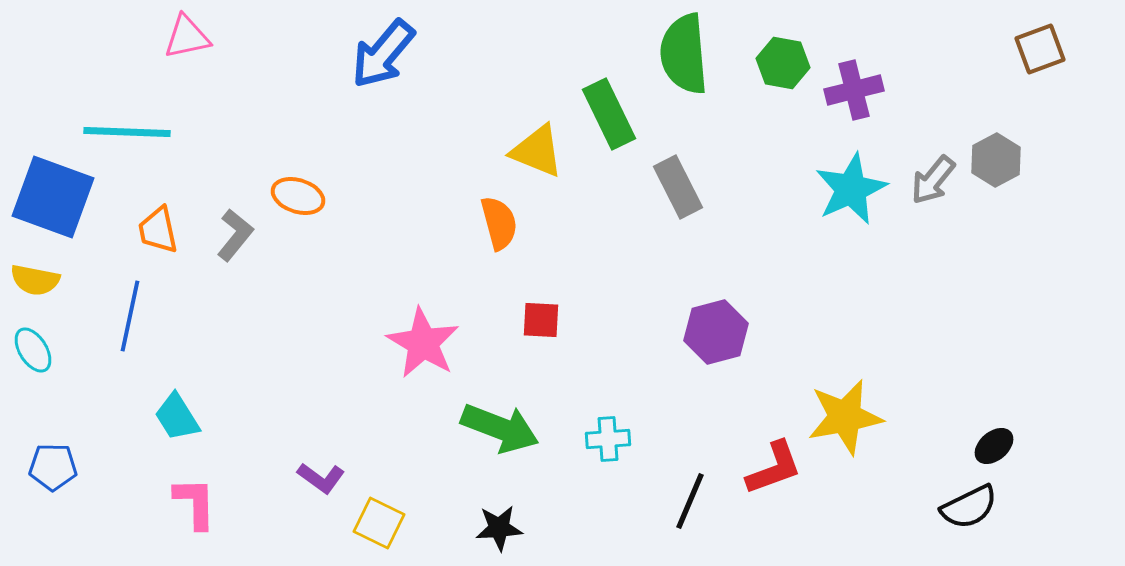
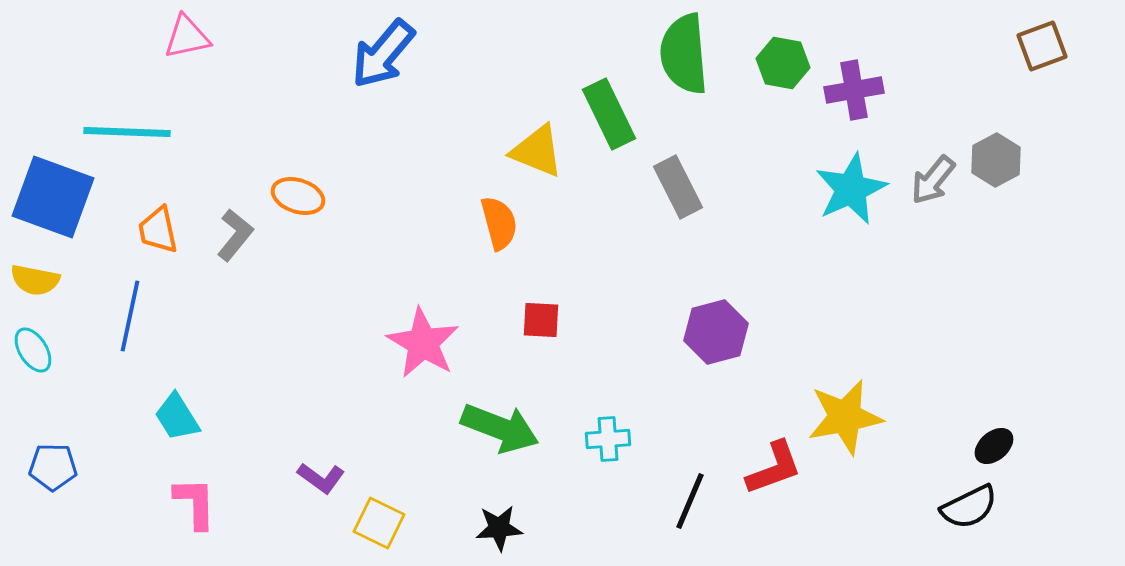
brown square: moved 2 px right, 3 px up
purple cross: rotated 4 degrees clockwise
